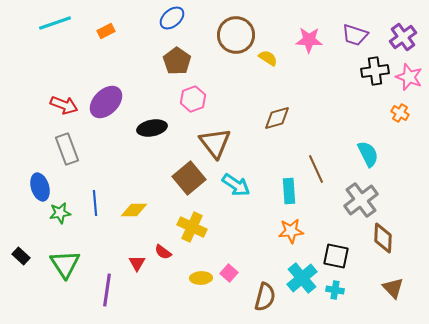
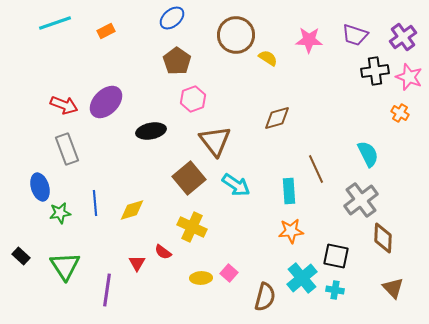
black ellipse at (152, 128): moved 1 px left, 3 px down
brown triangle at (215, 143): moved 2 px up
yellow diamond at (134, 210): moved 2 px left; rotated 16 degrees counterclockwise
green triangle at (65, 264): moved 2 px down
